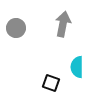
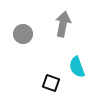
gray circle: moved 7 px right, 6 px down
cyan semicircle: rotated 20 degrees counterclockwise
